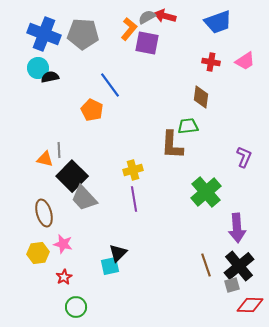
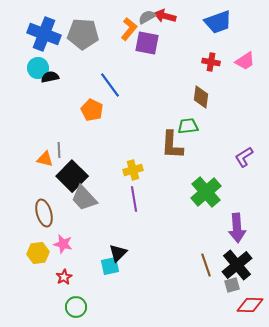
purple L-shape: rotated 145 degrees counterclockwise
black cross: moved 2 px left, 1 px up
